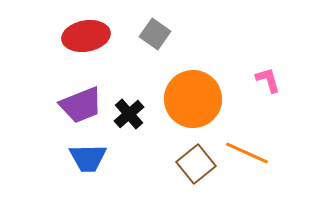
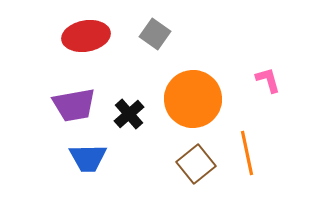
purple trapezoid: moved 7 px left; rotated 12 degrees clockwise
orange line: rotated 54 degrees clockwise
